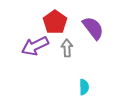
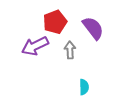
red pentagon: rotated 15 degrees clockwise
gray arrow: moved 3 px right, 2 px down
